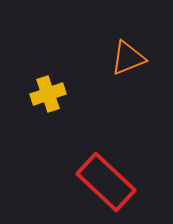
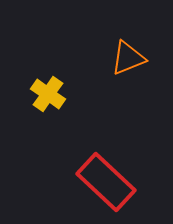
yellow cross: rotated 36 degrees counterclockwise
